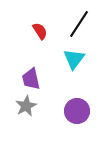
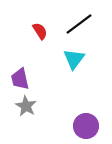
black line: rotated 20 degrees clockwise
purple trapezoid: moved 11 px left
gray star: rotated 15 degrees counterclockwise
purple circle: moved 9 px right, 15 px down
